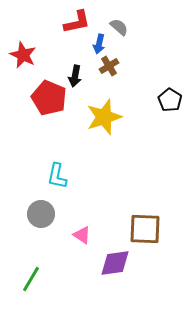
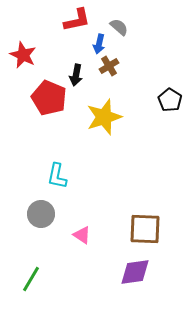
red L-shape: moved 2 px up
black arrow: moved 1 px right, 1 px up
purple diamond: moved 20 px right, 9 px down
